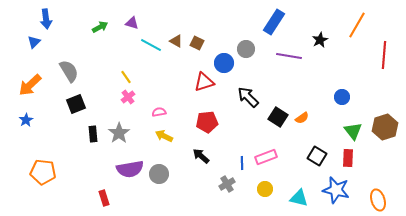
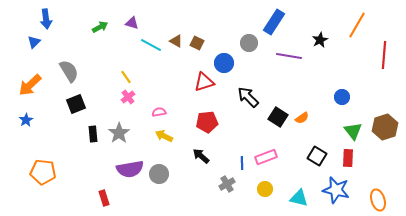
gray circle at (246, 49): moved 3 px right, 6 px up
